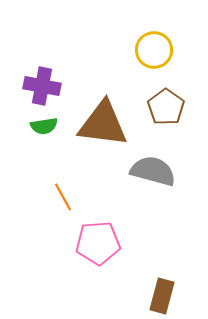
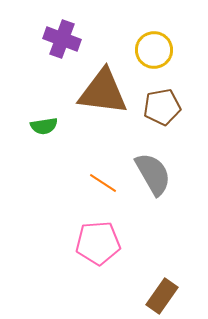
purple cross: moved 20 px right, 47 px up; rotated 9 degrees clockwise
brown pentagon: moved 4 px left; rotated 27 degrees clockwise
brown triangle: moved 32 px up
gray semicircle: moved 3 px down; rotated 45 degrees clockwise
orange line: moved 40 px right, 14 px up; rotated 28 degrees counterclockwise
brown rectangle: rotated 20 degrees clockwise
